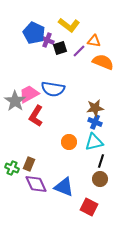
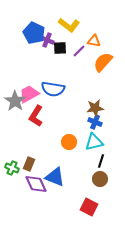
black square: rotated 16 degrees clockwise
orange semicircle: rotated 70 degrees counterclockwise
blue triangle: moved 9 px left, 10 px up
